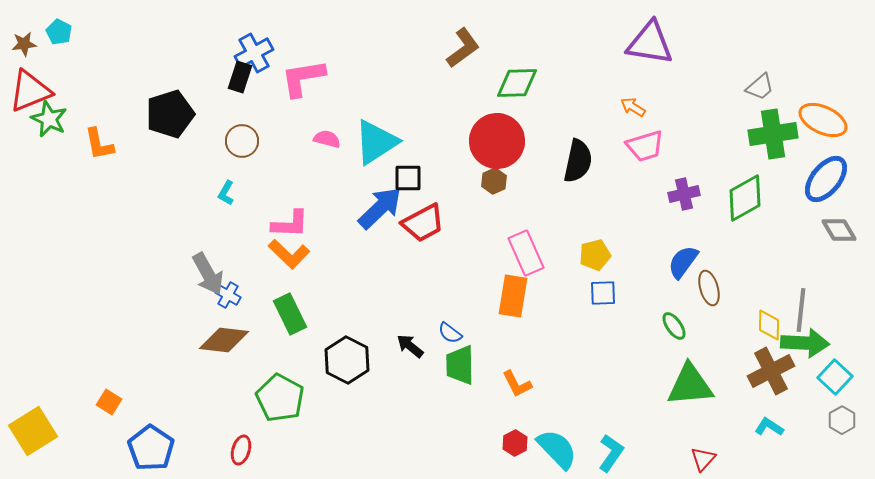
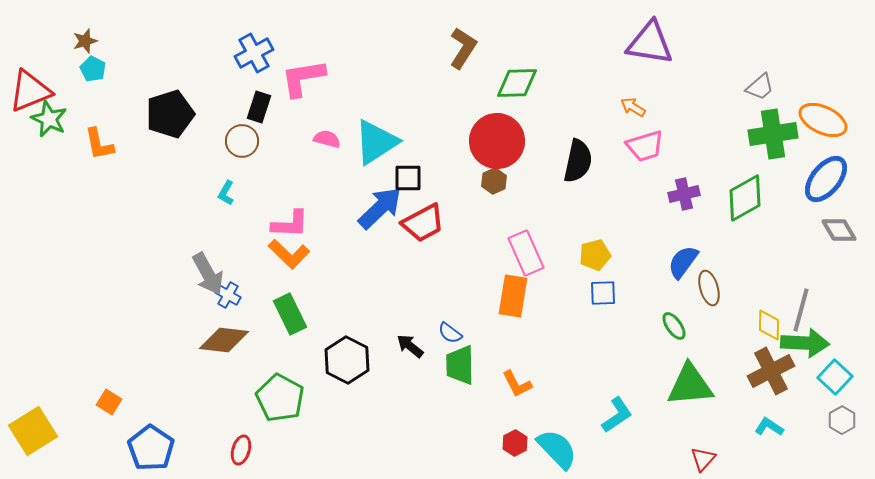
cyan pentagon at (59, 32): moved 34 px right, 37 px down
brown star at (24, 44): moved 61 px right, 3 px up; rotated 10 degrees counterclockwise
brown L-shape at (463, 48): rotated 21 degrees counterclockwise
black rectangle at (240, 77): moved 19 px right, 30 px down
gray line at (801, 310): rotated 9 degrees clockwise
cyan L-shape at (611, 453): moved 6 px right, 38 px up; rotated 21 degrees clockwise
